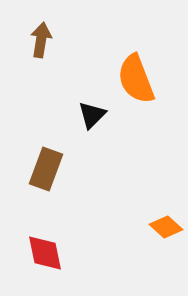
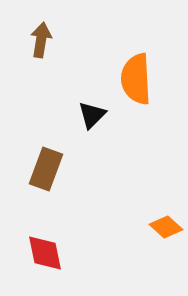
orange semicircle: rotated 18 degrees clockwise
